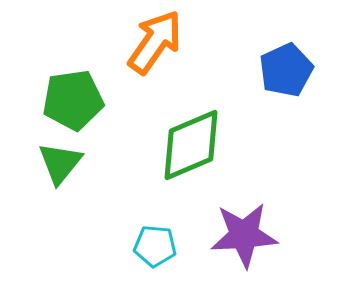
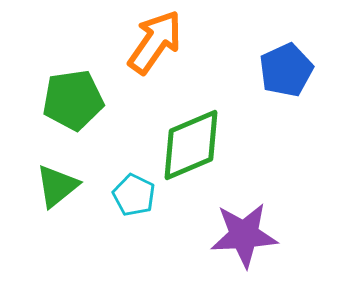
green triangle: moved 3 px left, 23 px down; rotated 12 degrees clockwise
cyan pentagon: moved 21 px left, 51 px up; rotated 21 degrees clockwise
